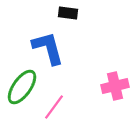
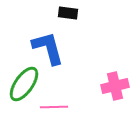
green ellipse: moved 2 px right, 3 px up
pink line: rotated 52 degrees clockwise
